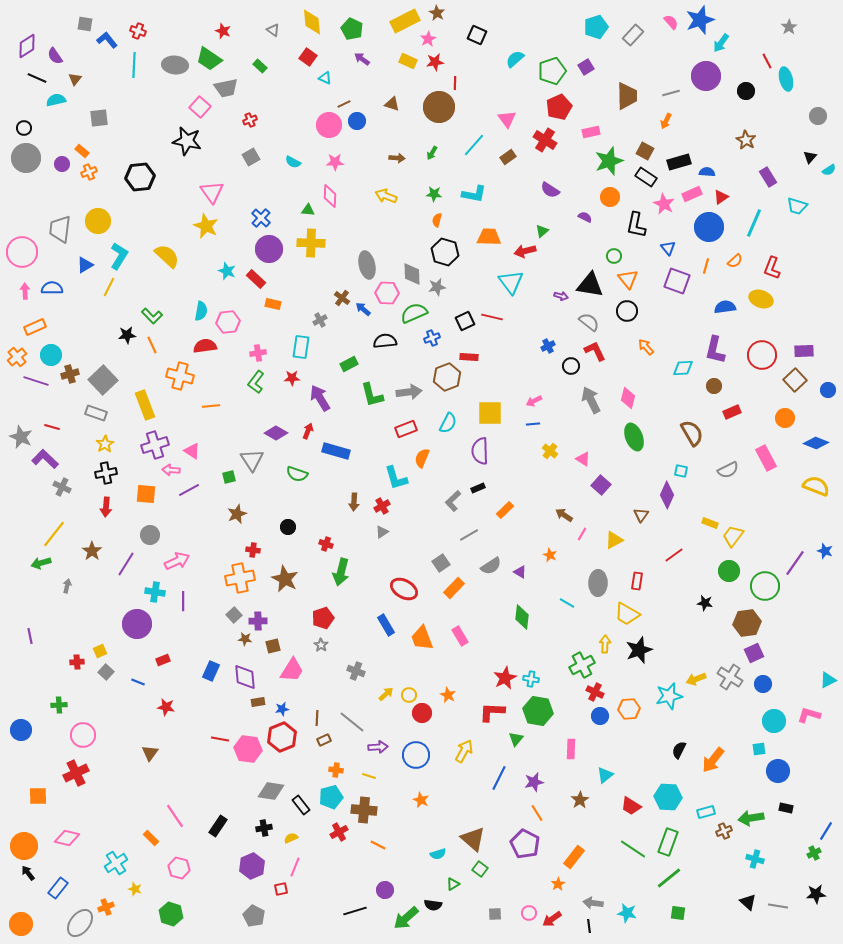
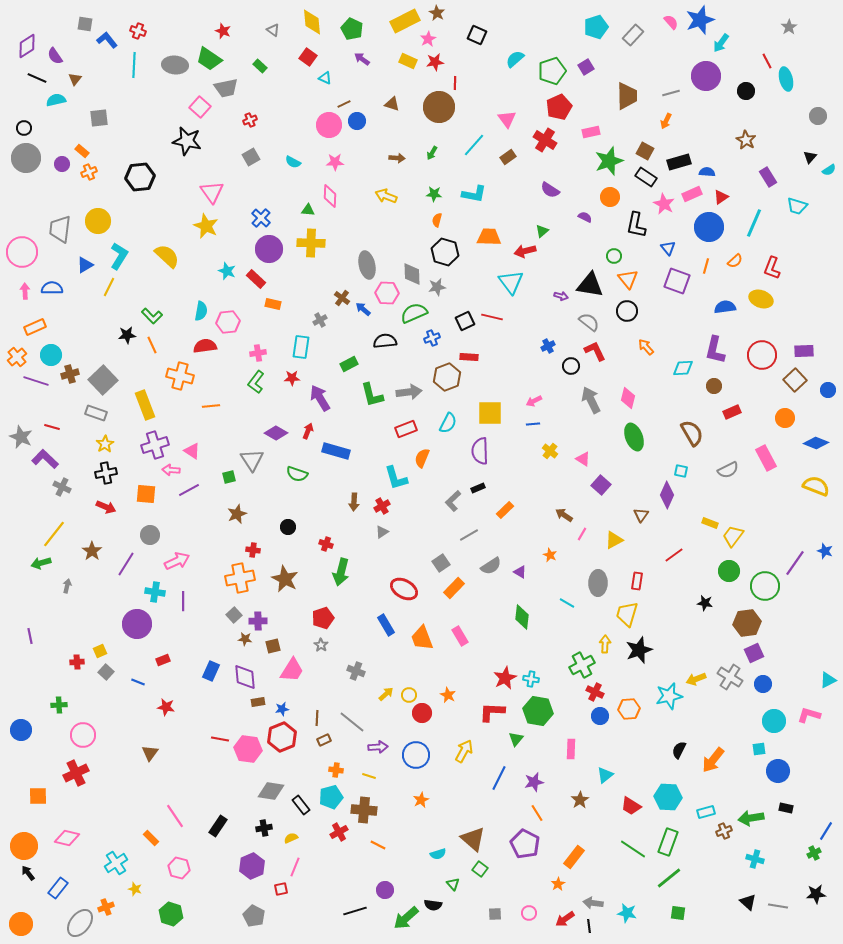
red arrow at (106, 507): rotated 72 degrees counterclockwise
yellow trapezoid at (627, 614): rotated 76 degrees clockwise
orange star at (421, 800): rotated 21 degrees clockwise
green triangle at (453, 884): rotated 40 degrees counterclockwise
red arrow at (552, 919): moved 13 px right
